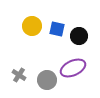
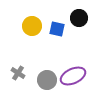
black circle: moved 18 px up
purple ellipse: moved 8 px down
gray cross: moved 1 px left, 2 px up
